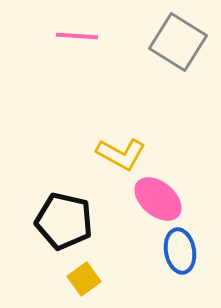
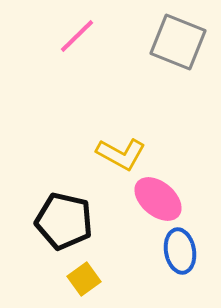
pink line: rotated 48 degrees counterclockwise
gray square: rotated 10 degrees counterclockwise
